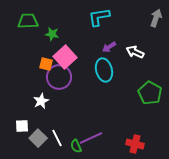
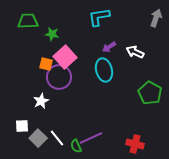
white line: rotated 12 degrees counterclockwise
